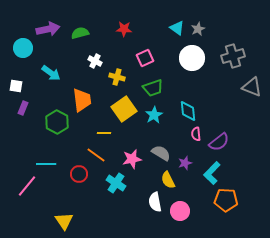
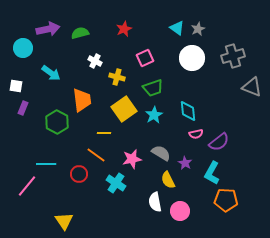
red star: rotated 28 degrees counterclockwise
pink semicircle: rotated 96 degrees counterclockwise
purple star: rotated 24 degrees counterclockwise
cyan L-shape: rotated 15 degrees counterclockwise
